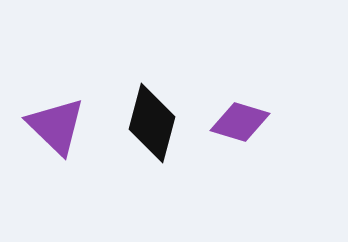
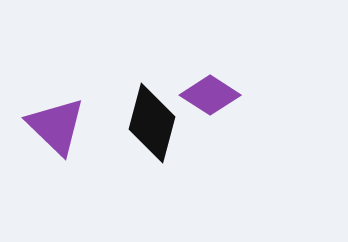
purple diamond: moved 30 px left, 27 px up; rotated 16 degrees clockwise
